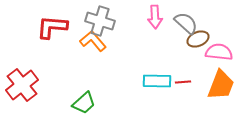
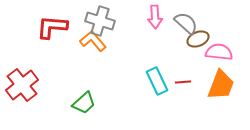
cyan rectangle: rotated 64 degrees clockwise
